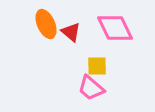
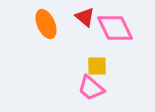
red triangle: moved 14 px right, 15 px up
